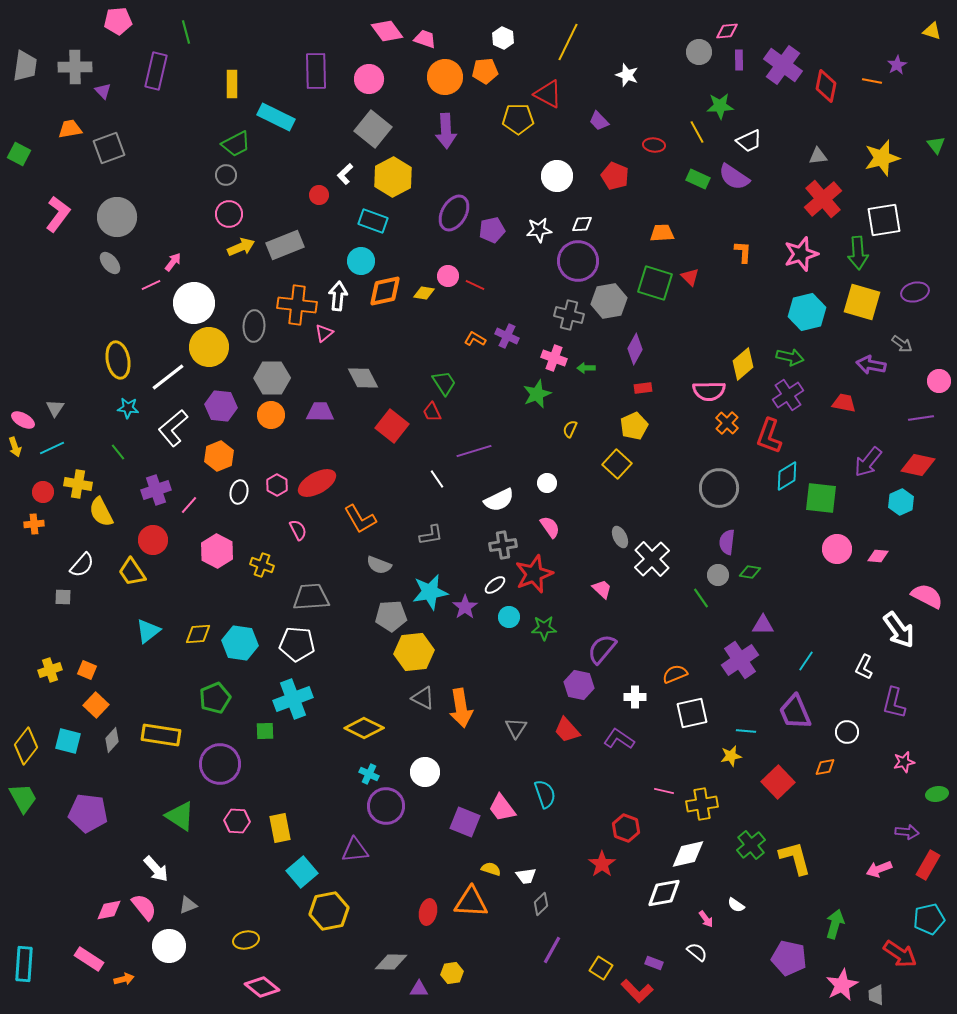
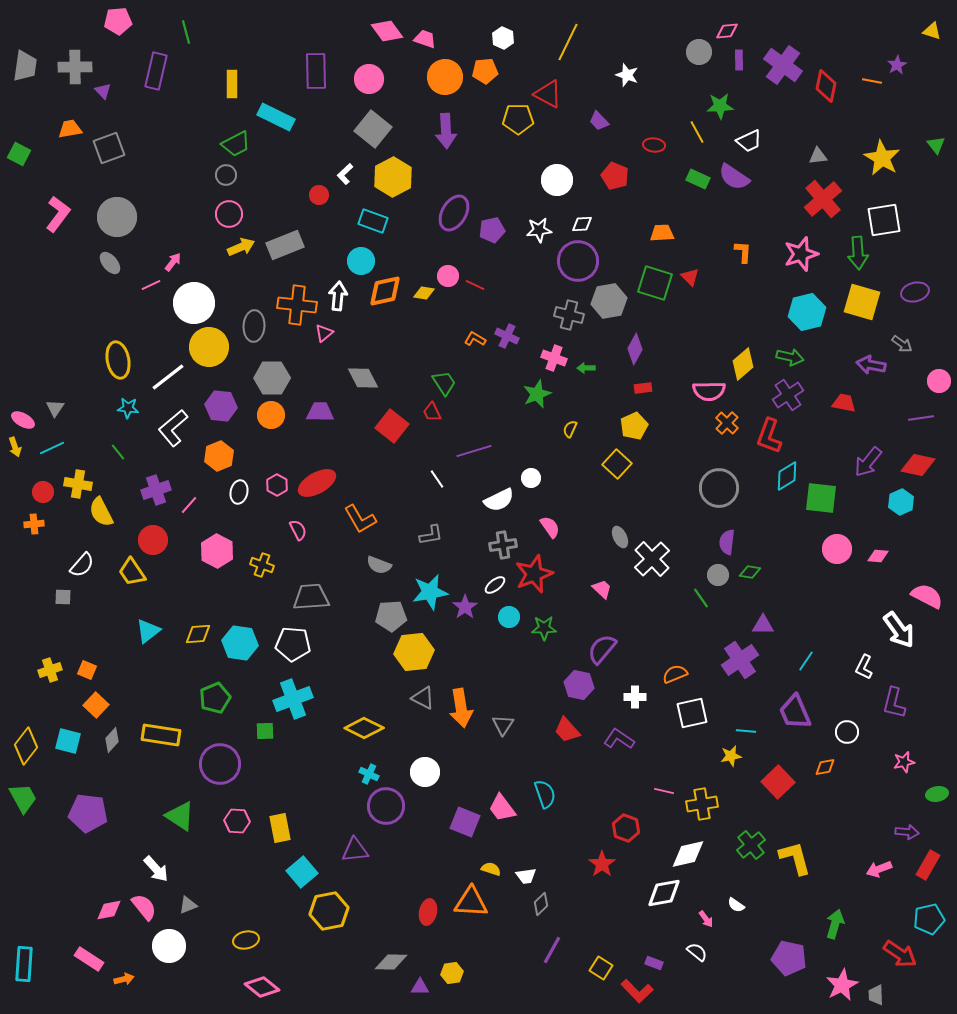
yellow star at (882, 158): rotated 27 degrees counterclockwise
white circle at (557, 176): moved 4 px down
white circle at (547, 483): moved 16 px left, 5 px up
white pentagon at (297, 644): moved 4 px left
gray triangle at (516, 728): moved 13 px left, 3 px up
purple triangle at (419, 989): moved 1 px right, 2 px up
